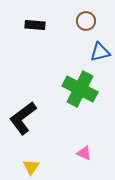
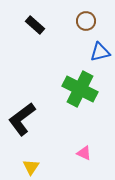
black rectangle: rotated 36 degrees clockwise
black L-shape: moved 1 px left, 1 px down
